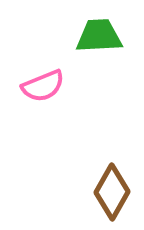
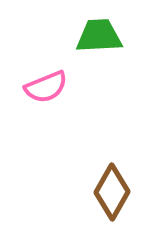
pink semicircle: moved 3 px right, 1 px down
